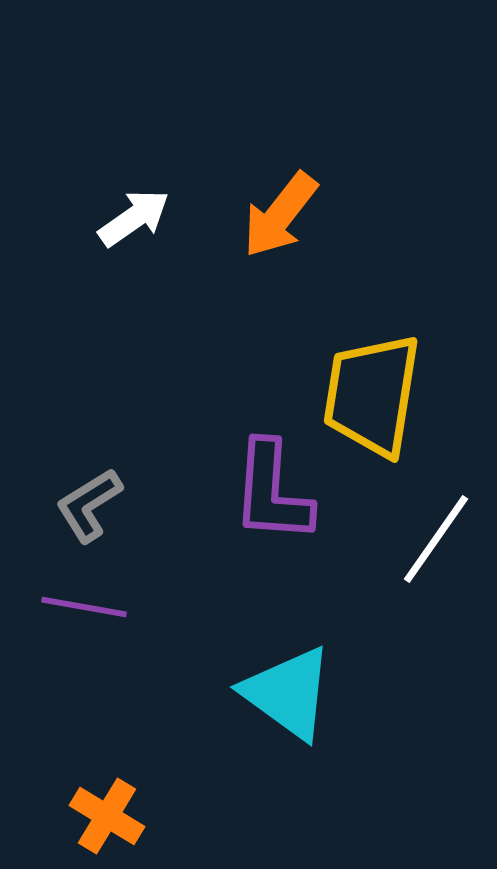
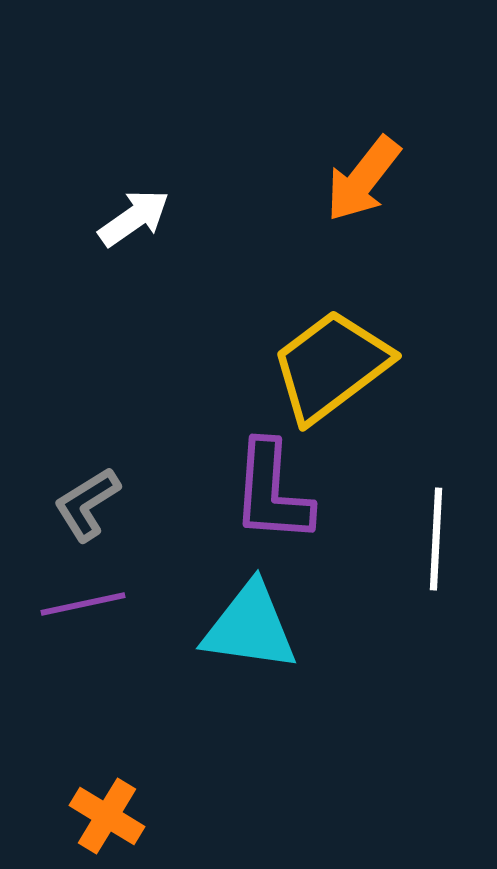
orange arrow: moved 83 px right, 36 px up
yellow trapezoid: moved 41 px left, 29 px up; rotated 44 degrees clockwise
gray L-shape: moved 2 px left, 1 px up
white line: rotated 32 degrees counterclockwise
purple line: moved 1 px left, 3 px up; rotated 22 degrees counterclockwise
cyan triangle: moved 38 px left, 66 px up; rotated 28 degrees counterclockwise
